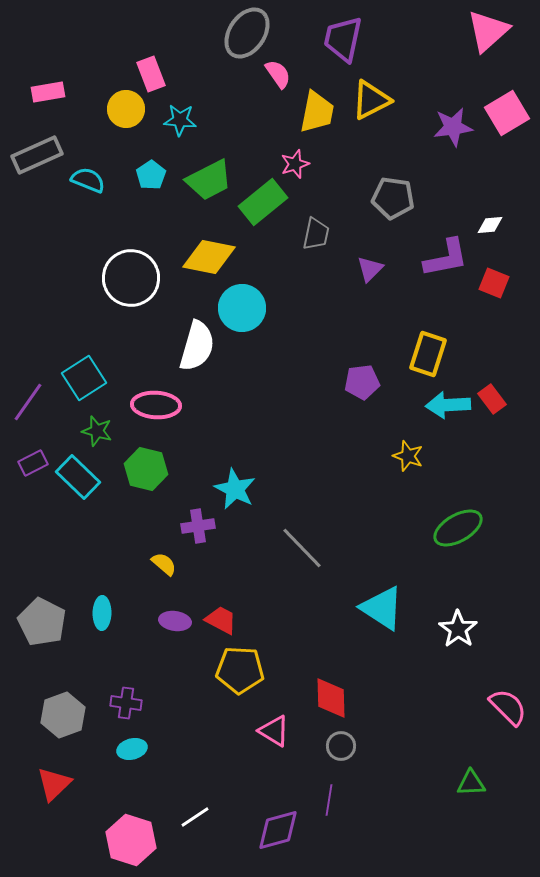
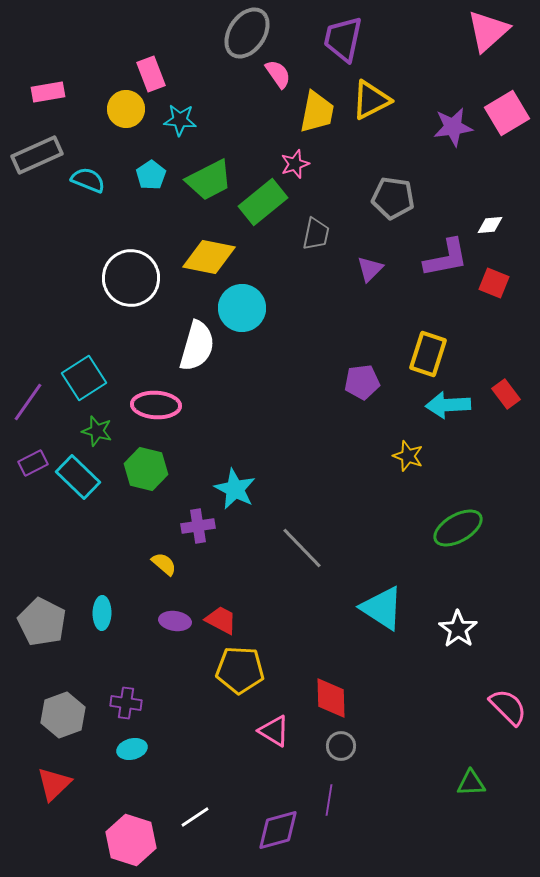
red rectangle at (492, 399): moved 14 px right, 5 px up
